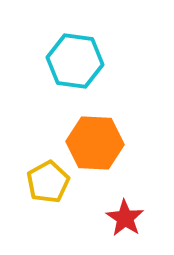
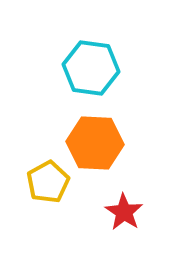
cyan hexagon: moved 16 px right, 7 px down
red star: moved 1 px left, 6 px up
